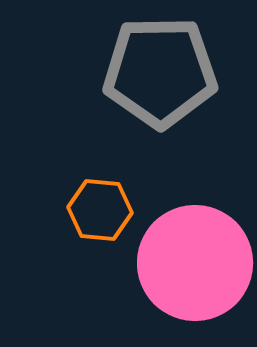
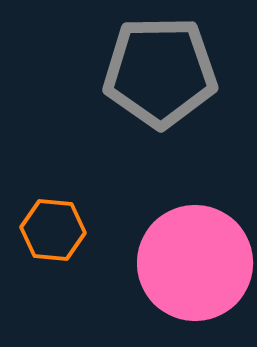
orange hexagon: moved 47 px left, 20 px down
